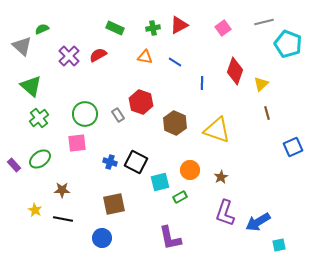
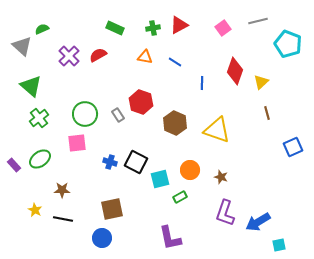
gray line at (264, 22): moved 6 px left, 1 px up
yellow triangle at (261, 84): moved 2 px up
brown star at (221, 177): rotated 24 degrees counterclockwise
cyan square at (160, 182): moved 3 px up
brown square at (114, 204): moved 2 px left, 5 px down
